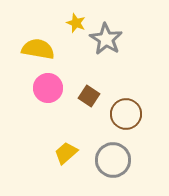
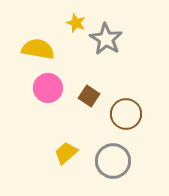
gray circle: moved 1 px down
